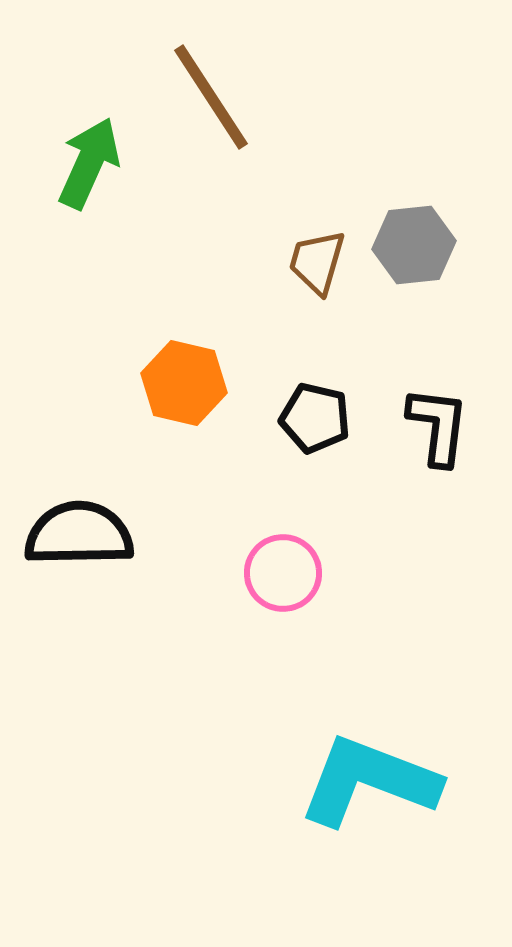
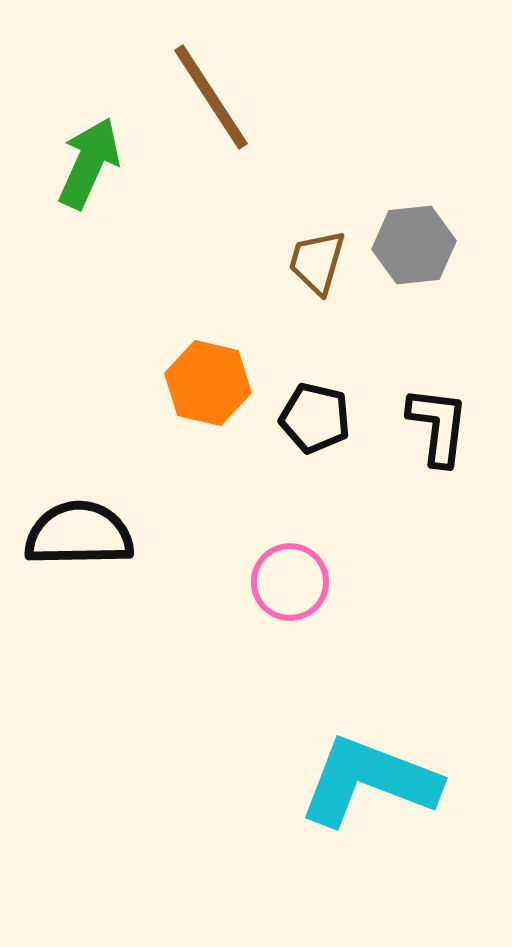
orange hexagon: moved 24 px right
pink circle: moved 7 px right, 9 px down
